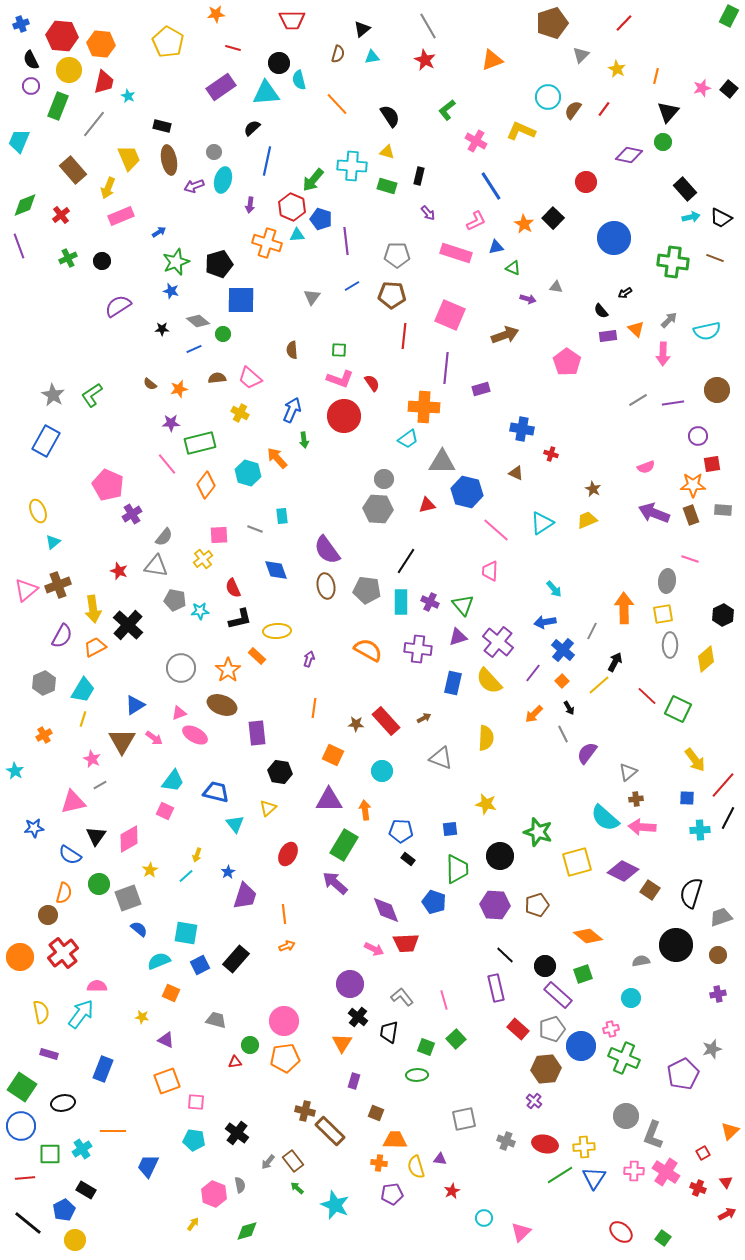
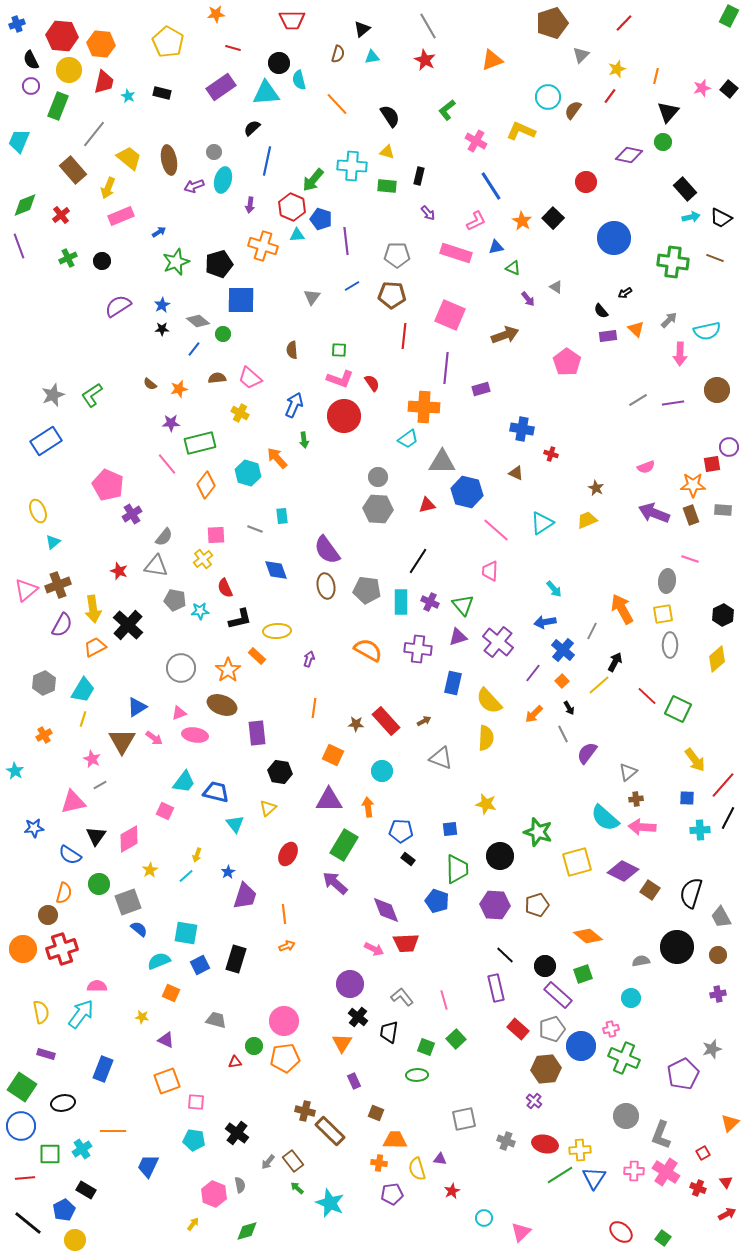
blue cross at (21, 24): moved 4 px left
yellow star at (617, 69): rotated 24 degrees clockwise
red line at (604, 109): moved 6 px right, 13 px up
gray line at (94, 124): moved 10 px down
black rectangle at (162, 126): moved 33 px up
yellow trapezoid at (129, 158): rotated 28 degrees counterclockwise
green rectangle at (387, 186): rotated 12 degrees counterclockwise
orange star at (524, 224): moved 2 px left, 3 px up
orange cross at (267, 243): moved 4 px left, 3 px down
gray triangle at (556, 287): rotated 24 degrees clockwise
blue star at (171, 291): moved 9 px left, 14 px down; rotated 28 degrees clockwise
purple arrow at (528, 299): rotated 35 degrees clockwise
blue line at (194, 349): rotated 28 degrees counterclockwise
pink arrow at (663, 354): moved 17 px right
gray star at (53, 395): rotated 20 degrees clockwise
blue arrow at (292, 410): moved 2 px right, 5 px up
purple circle at (698, 436): moved 31 px right, 11 px down
blue rectangle at (46, 441): rotated 28 degrees clockwise
gray circle at (384, 479): moved 6 px left, 2 px up
brown star at (593, 489): moved 3 px right, 1 px up
pink square at (219, 535): moved 3 px left
black line at (406, 561): moved 12 px right
red semicircle at (233, 588): moved 8 px left
orange arrow at (624, 608): moved 2 px left, 1 px down; rotated 28 degrees counterclockwise
purple semicircle at (62, 636): moved 11 px up
yellow diamond at (706, 659): moved 11 px right
yellow semicircle at (489, 681): moved 20 px down
blue triangle at (135, 705): moved 2 px right, 2 px down
brown arrow at (424, 718): moved 3 px down
pink ellipse at (195, 735): rotated 20 degrees counterclockwise
cyan trapezoid at (173, 781): moved 11 px right, 1 px down
orange arrow at (365, 810): moved 3 px right, 3 px up
gray square at (128, 898): moved 4 px down
blue pentagon at (434, 902): moved 3 px right, 1 px up
gray trapezoid at (721, 917): rotated 100 degrees counterclockwise
black circle at (676, 945): moved 1 px right, 2 px down
red cross at (63, 953): moved 1 px left, 4 px up; rotated 20 degrees clockwise
orange circle at (20, 957): moved 3 px right, 8 px up
black rectangle at (236, 959): rotated 24 degrees counterclockwise
green circle at (250, 1045): moved 4 px right, 1 px down
purple rectangle at (49, 1054): moved 3 px left
purple rectangle at (354, 1081): rotated 42 degrees counterclockwise
orange triangle at (730, 1131): moved 8 px up
gray L-shape at (653, 1135): moved 8 px right
yellow cross at (584, 1147): moved 4 px left, 3 px down
yellow semicircle at (416, 1167): moved 1 px right, 2 px down
cyan star at (335, 1205): moved 5 px left, 2 px up
